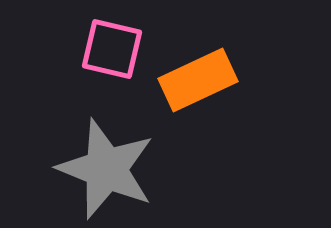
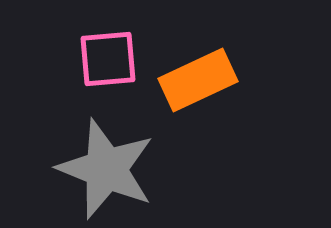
pink square: moved 4 px left, 10 px down; rotated 18 degrees counterclockwise
